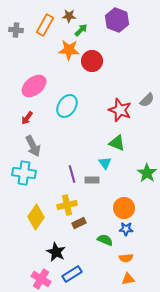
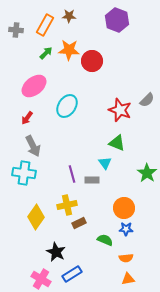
green arrow: moved 35 px left, 23 px down
